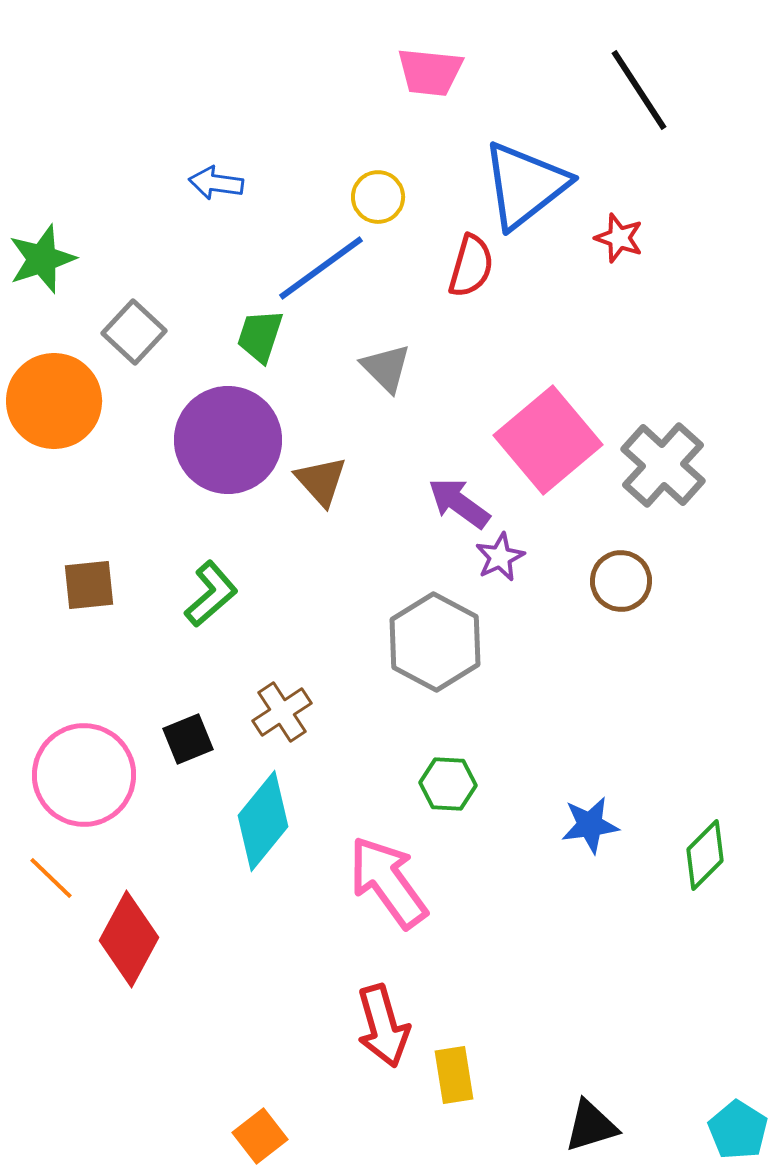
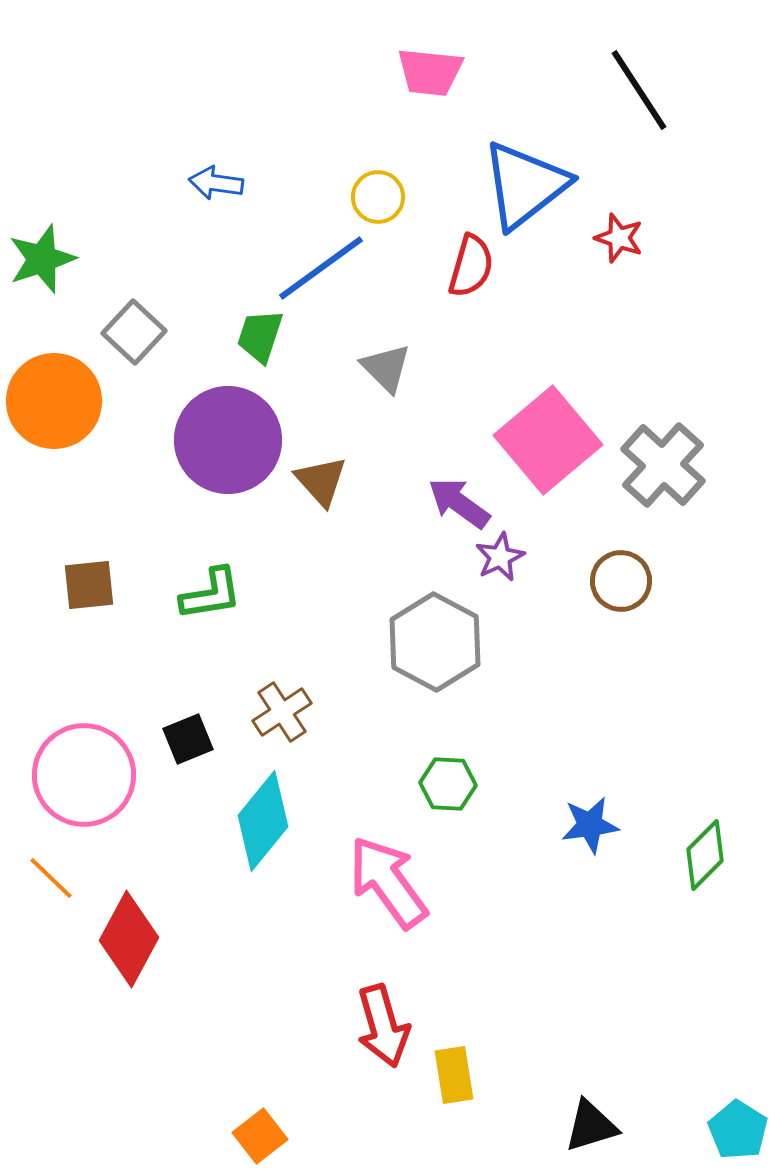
green L-shape: rotated 32 degrees clockwise
